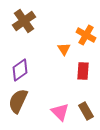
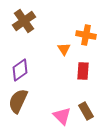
orange cross: rotated 18 degrees counterclockwise
pink triangle: moved 2 px right, 4 px down
